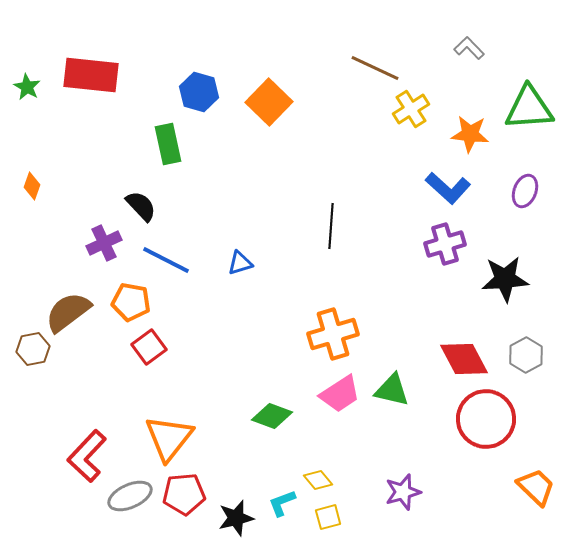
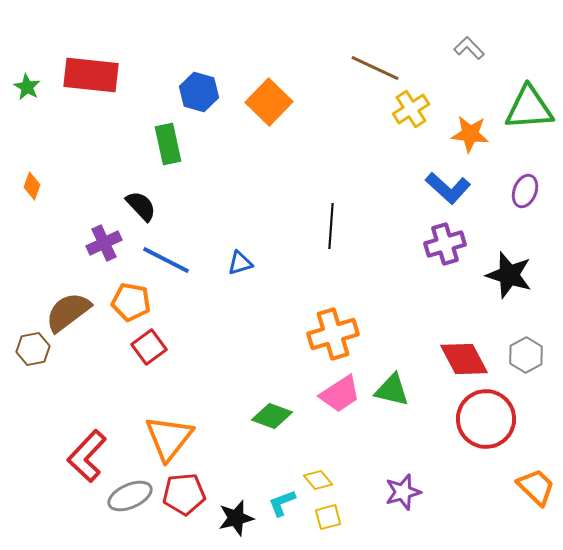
black star at (505, 279): moved 4 px right, 4 px up; rotated 21 degrees clockwise
